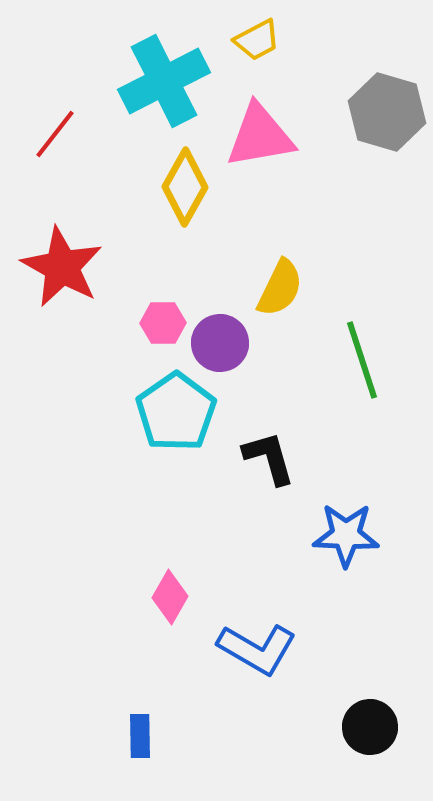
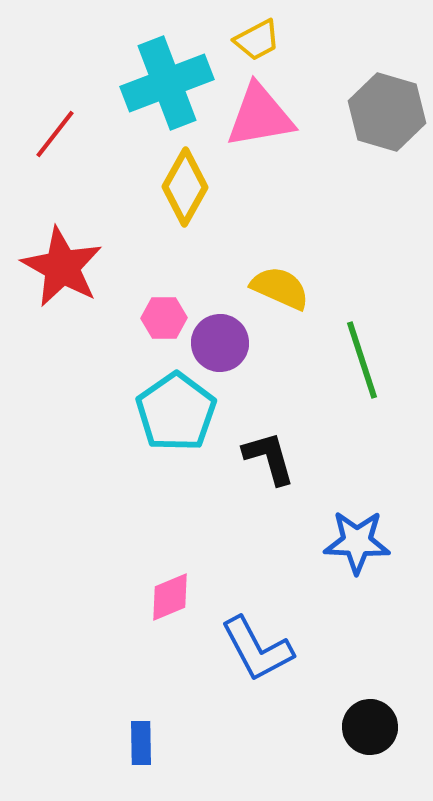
cyan cross: moved 3 px right, 2 px down; rotated 6 degrees clockwise
pink triangle: moved 20 px up
yellow semicircle: rotated 92 degrees counterclockwise
pink hexagon: moved 1 px right, 5 px up
blue star: moved 11 px right, 7 px down
pink diamond: rotated 38 degrees clockwise
blue L-shape: rotated 32 degrees clockwise
blue rectangle: moved 1 px right, 7 px down
